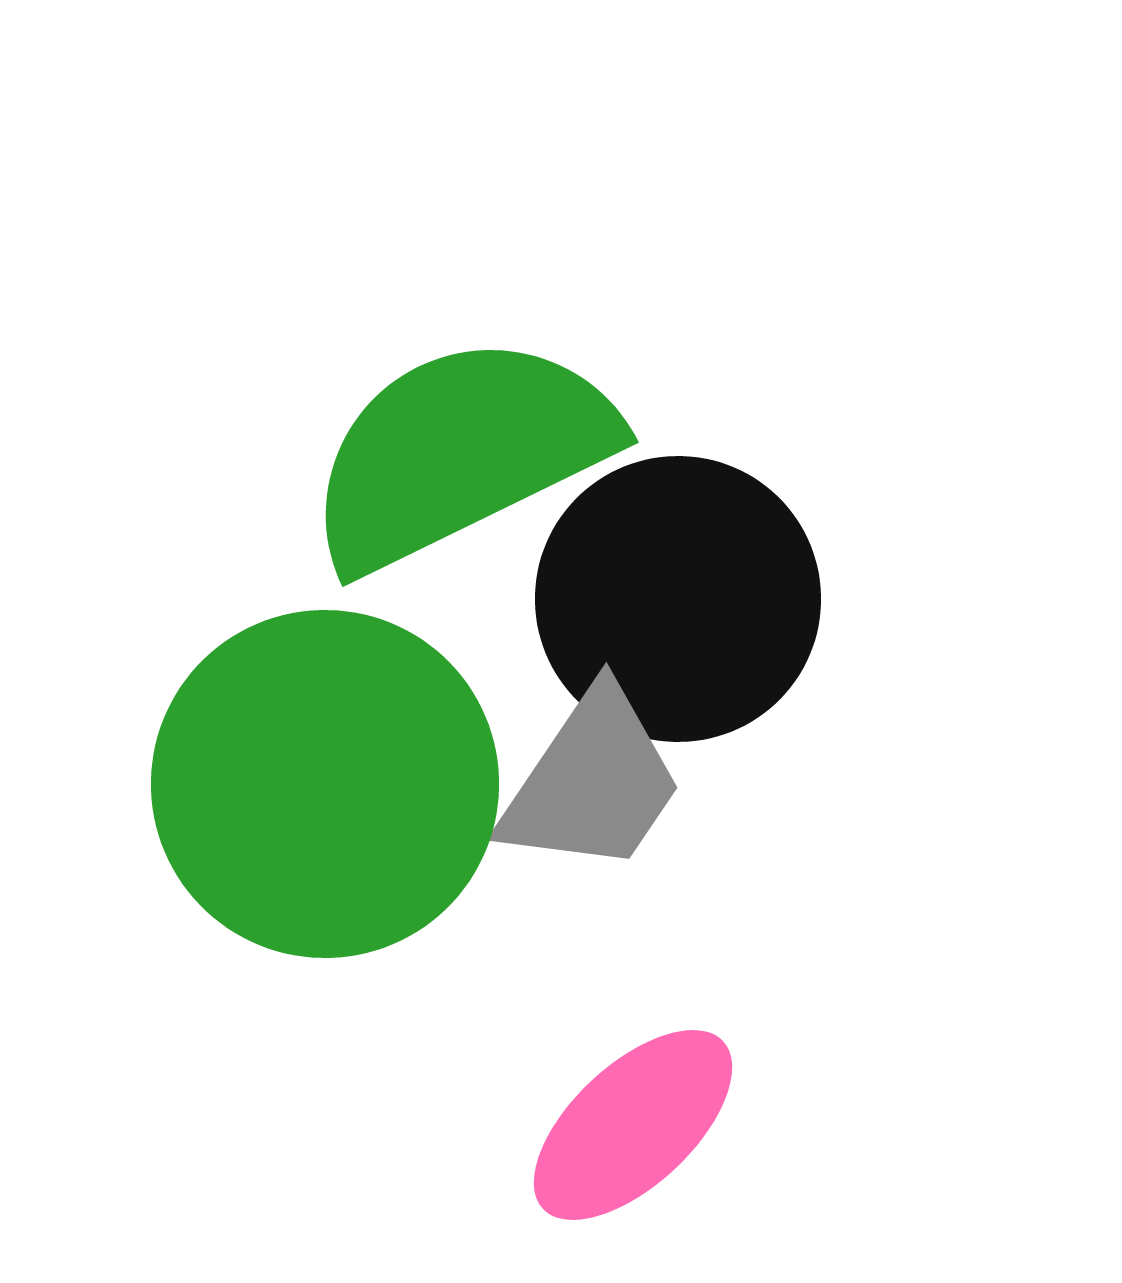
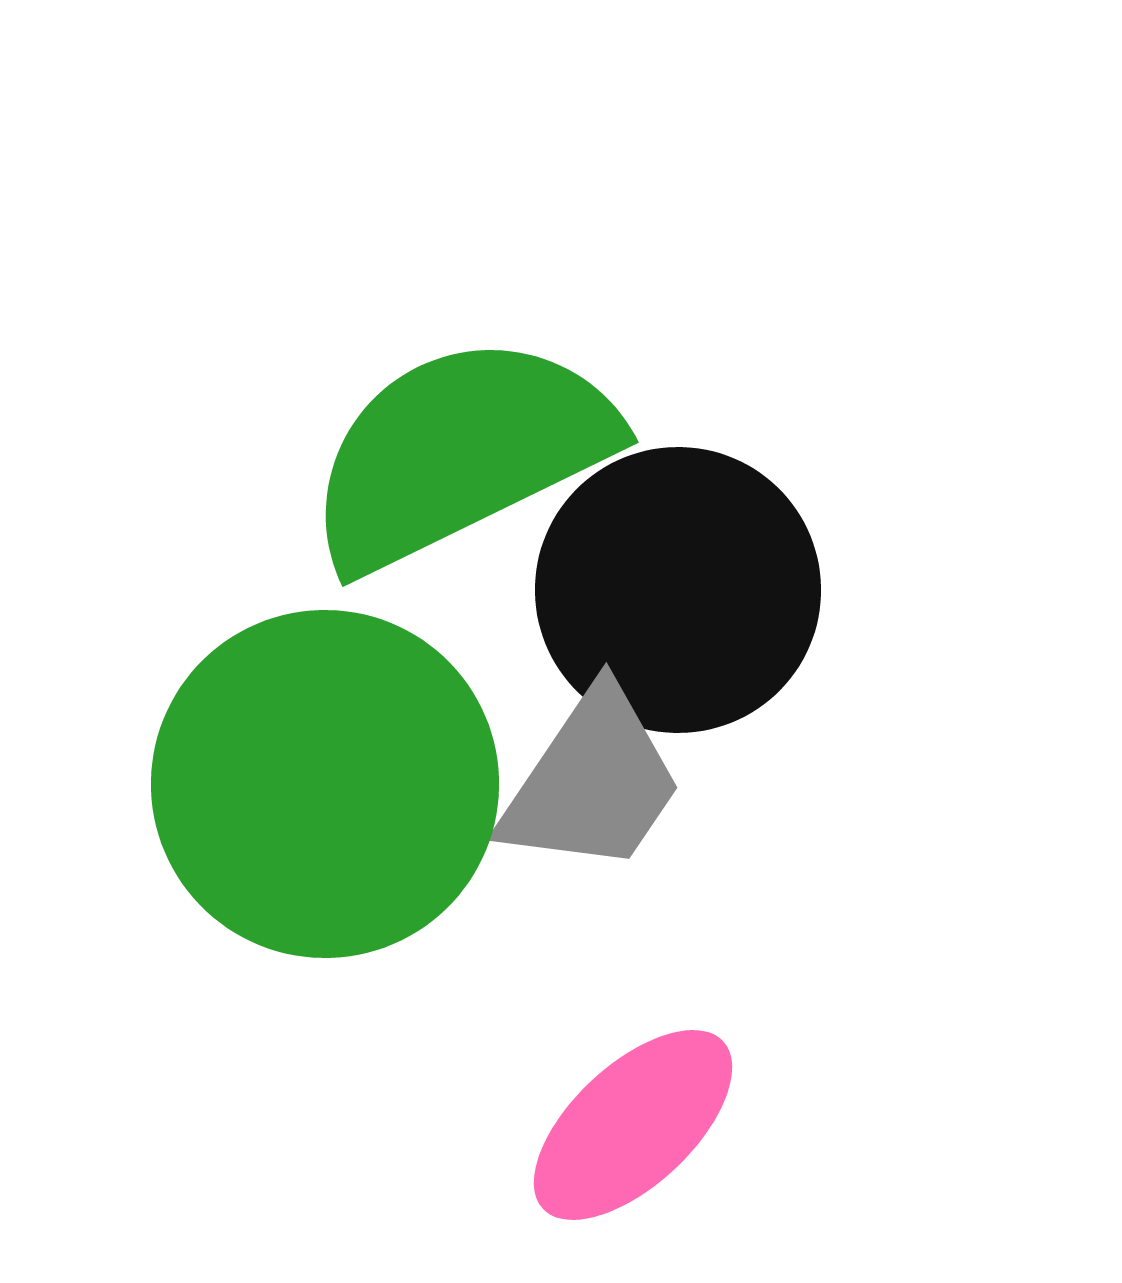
black circle: moved 9 px up
